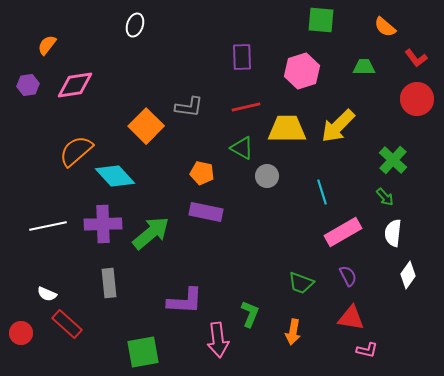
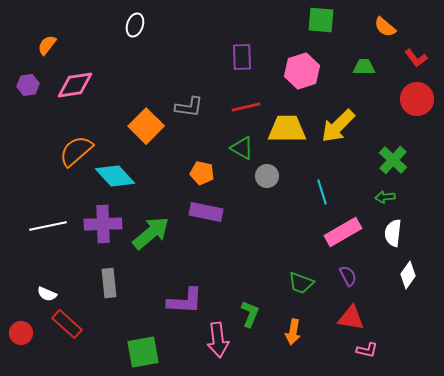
green arrow at (385, 197): rotated 126 degrees clockwise
